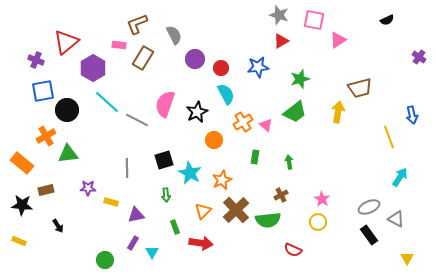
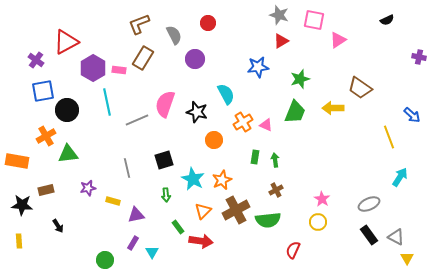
brown L-shape at (137, 24): moved 2 px right
red triangle at (66, 42): rotated 12 degrees clockwise
pink rectangle at (119, 45): moved 25 px down
purple cross at (419, 57): rotated 24 degrees counterclockwise
purple cross at (36, 60): rotated 14 degrees clockwise
red circle at (221, 68): moved 13 px left, 45 px up
brown trapezoid at (360, 88): rotated 50 degrees clockwise
cyan line at (107, 102): rotated 36 degrees clockwise
black star at (197, 112): rotated 30 degrees counterclockwise
green trapezoid at (295, 112): rotated 30 degrees counterclockwise
yellow arrow at (338, 112): moved 5 px left, 4 px up; rotated 100 degrees counterclockwise
blue arrow at (412, 115): rotated 36 degrees counterclockwise
gray line at (137, 120): rotated 50 degrees counterclockwise
pink triangle at (266, 125): rotated 16 degrees counterclockwise
green arrow at (289, 162): moved 14 px left, 2 px up
orange rectangle at (22, 163): moved 5 px left, 2 px up; rotated 30 degrees counterclockwise
gray line at (127, 168): rotated 12 degrees counterclockwise
cyan star at (190, 173): moved 3 px right, 6 px down
purple star at (88, 188): rotated 14 degrees counterclockwise
brown cross at (281, 195): moved 5 px left, 5 px up
yellow rectangle at (111, 202): moved 2 px right, 1 px up
gray ellipse at (369, 207): moved 3 px up
brown cross at (236, 210): rotated 16 degrees clockwise
gray triangle at (396, 219): moved 18 px down
green rectangle at (175, 227): moved 3 px right; rotated 16 degrees counterclockwise
yellow rectangle at (19, 241): rotated 64 degrees clockwise
red arrow at (201, 243): moved 2 px up
red semicircle at (293, 250): rotated 90 degrees clockwise
